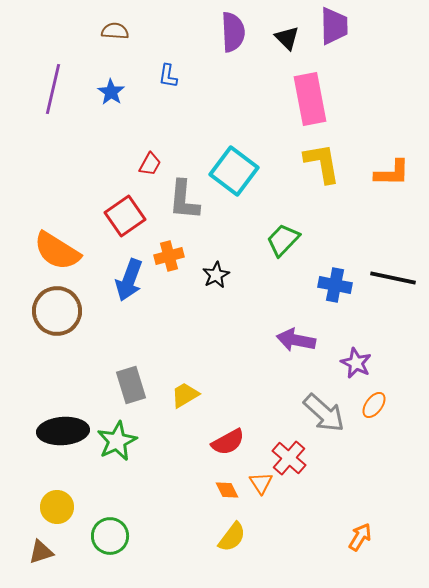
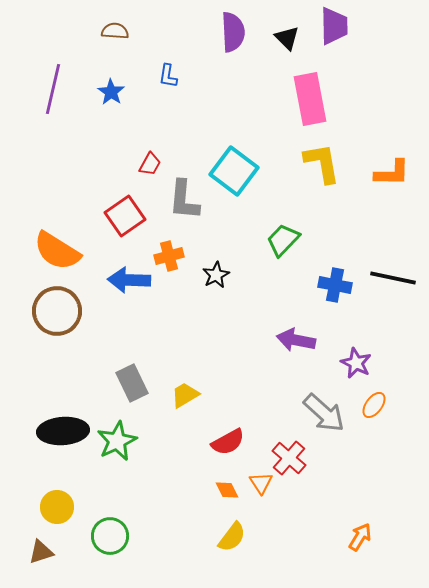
blue arrow: rotated 72 degrees clockwise
gray rectangle: moved 1 px right, 2 px up; rotated 9 degrees counterclockwise
